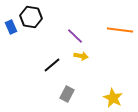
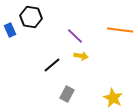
blue rectangle: moved 1 px left, 3 px down
